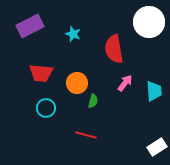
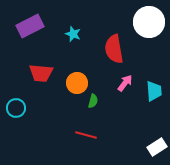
cyan circle: moved 30 px left
